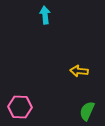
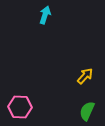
cyan arrow: rotated 24 degrees clockwise
yellow arrow: moved 6 px right, 5 px down; rotated 126 degrees clockwise
